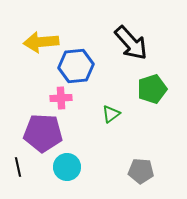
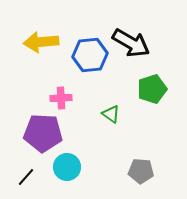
black arrow: rotated 18 degrees counterclockwise
blue hexagon: moved 14 px right, 11 px up
green triangle: rotated 48 degrees counterclockwise
black line: moved 8 px right, 10 px down; rotated 54 degrees clockwise
